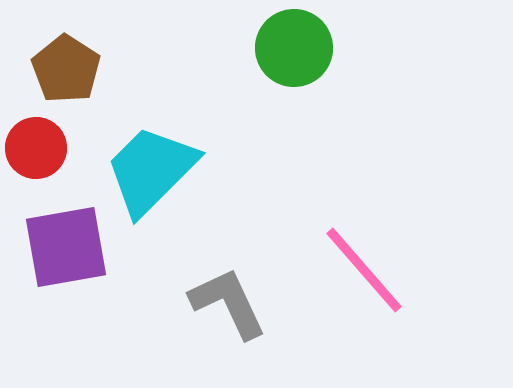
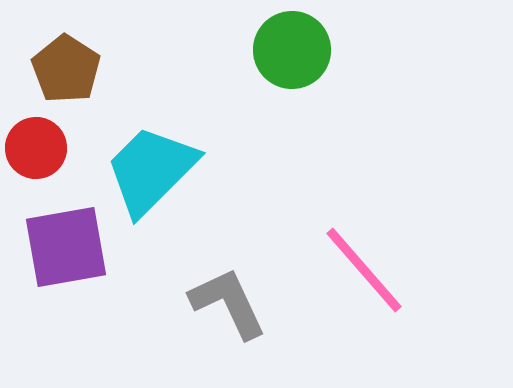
green circle: moved 2 px left, 2 px down
